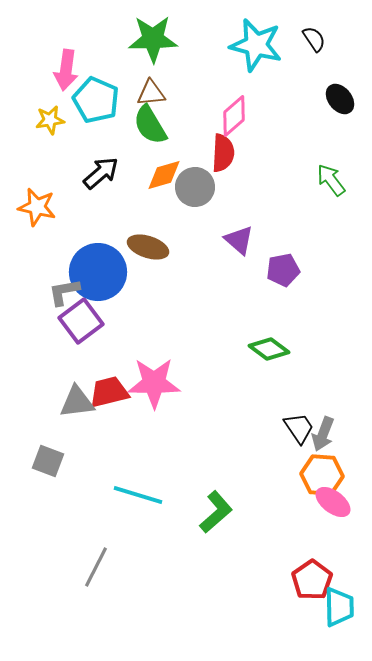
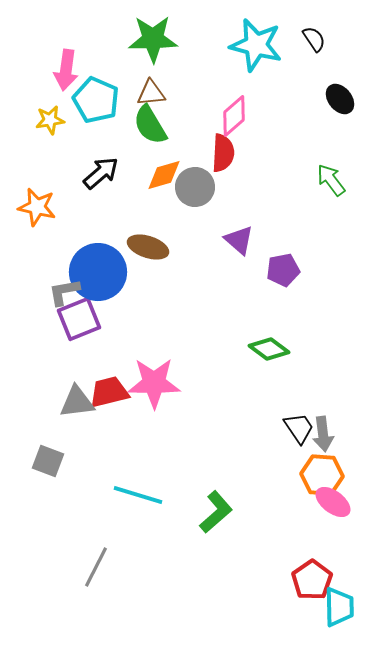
purple square: moved 2 px left, 2 px up; rotated 15 degrees clockwise
gray arrow: rotated 28 degrees counterclockwise
